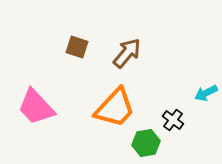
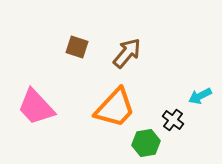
cyan arrow: moved 6 px left, 3 px down
